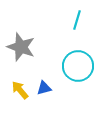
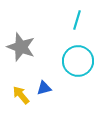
cyan circle: moved 5 px up
yellow arrow: moved 1 px right, 5 px down
